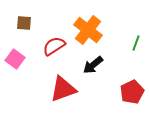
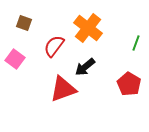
brown square: rotated 14 degrees clockwise
orange cross: moved 2 px up
red semicircle: rotated 20 degrees counterclockwise
black arrow: moved 8 px left, 2 px down
red pentagon: moved 3 px left, 8 px up; rotated 15 degrees counterclockwise
